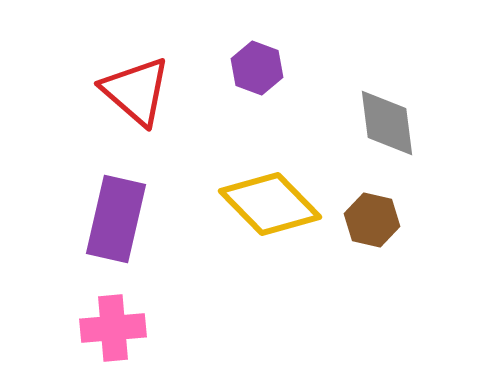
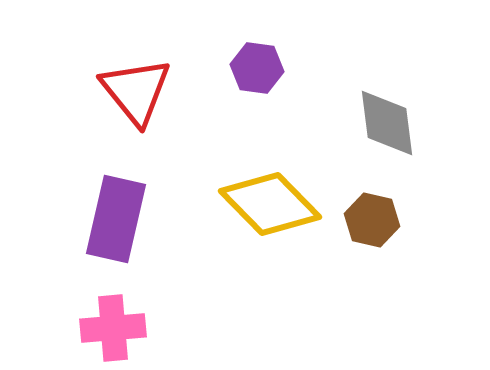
purple hexagon: rotated 12 degrees counterclockwise
red triangle: rotated 10 degrees clockwise
